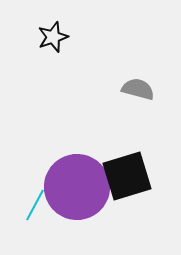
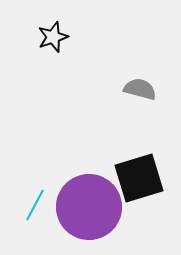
gray semicircle: moved 2 px right
black square: moved 12 px right, 2 px down
purple circle: moved 12 px right, 20 px down
